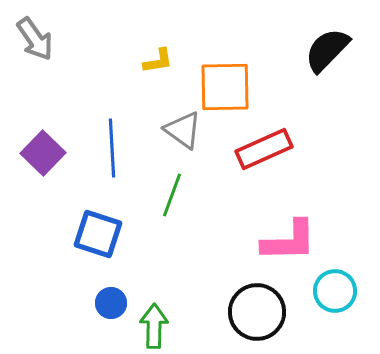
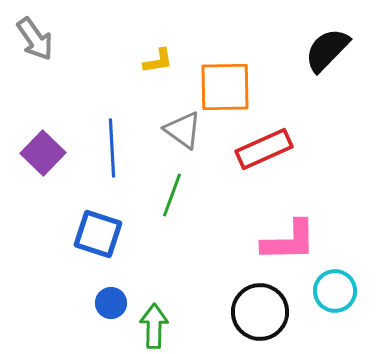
black circle: moved 3 px right
